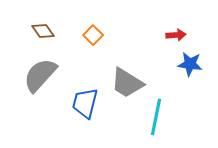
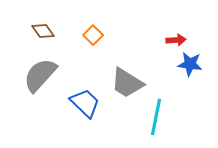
red arrow: moved 5 px down
blue trapezoid: rotated 120 degrees clockwise
